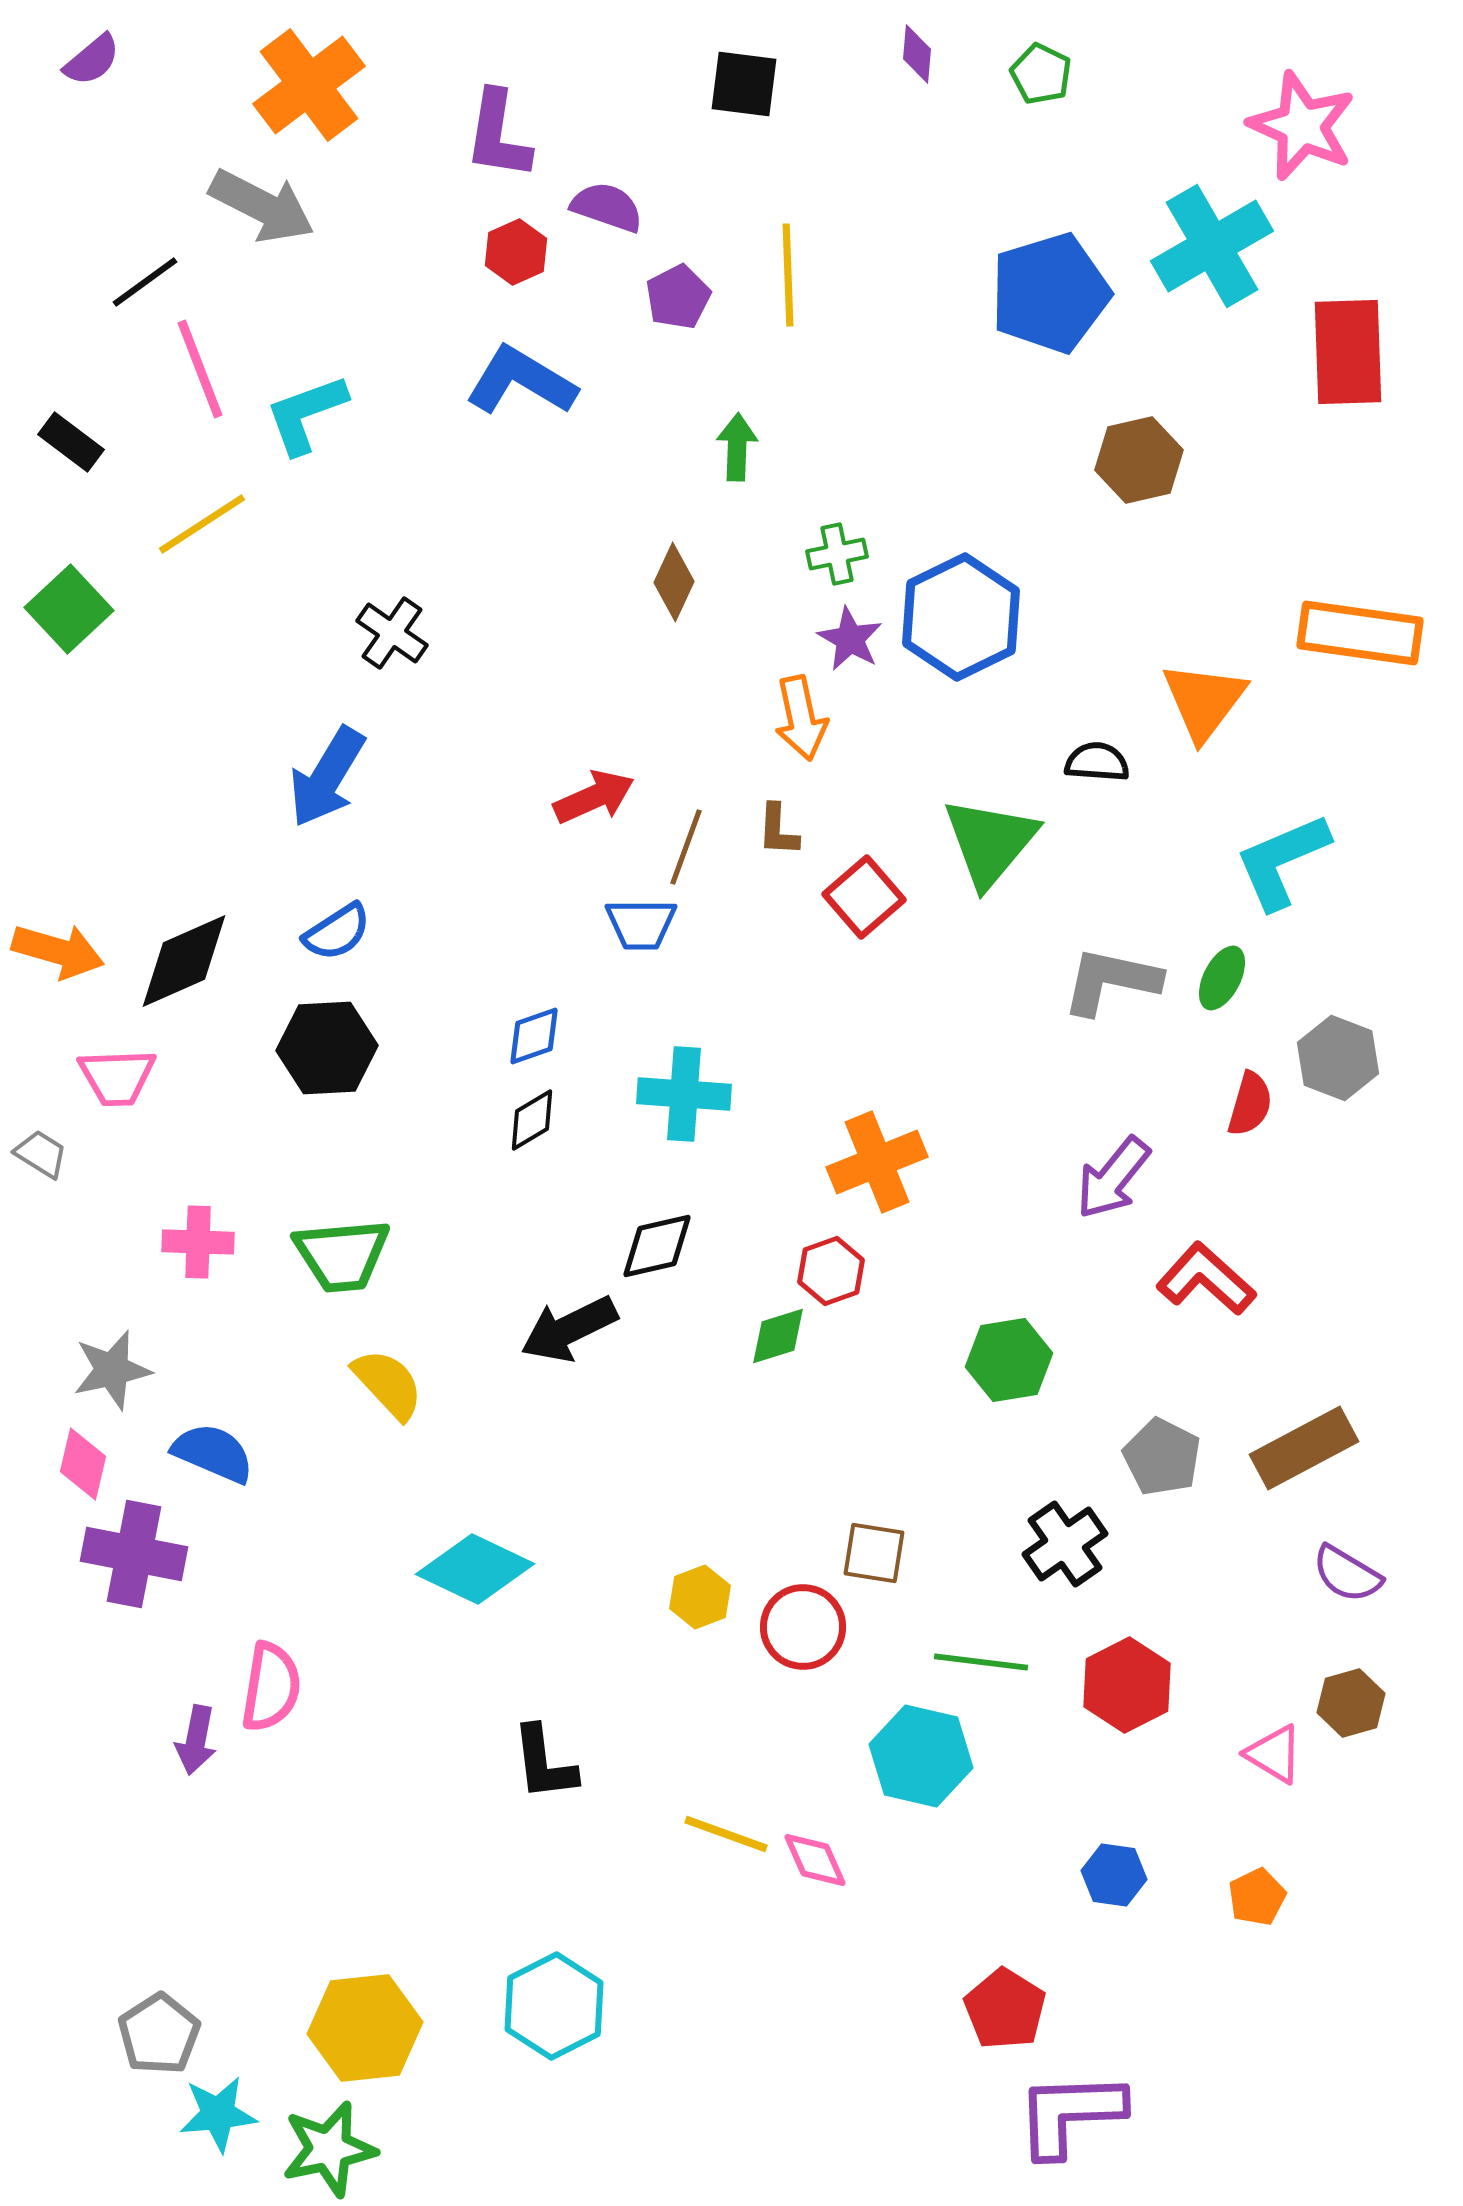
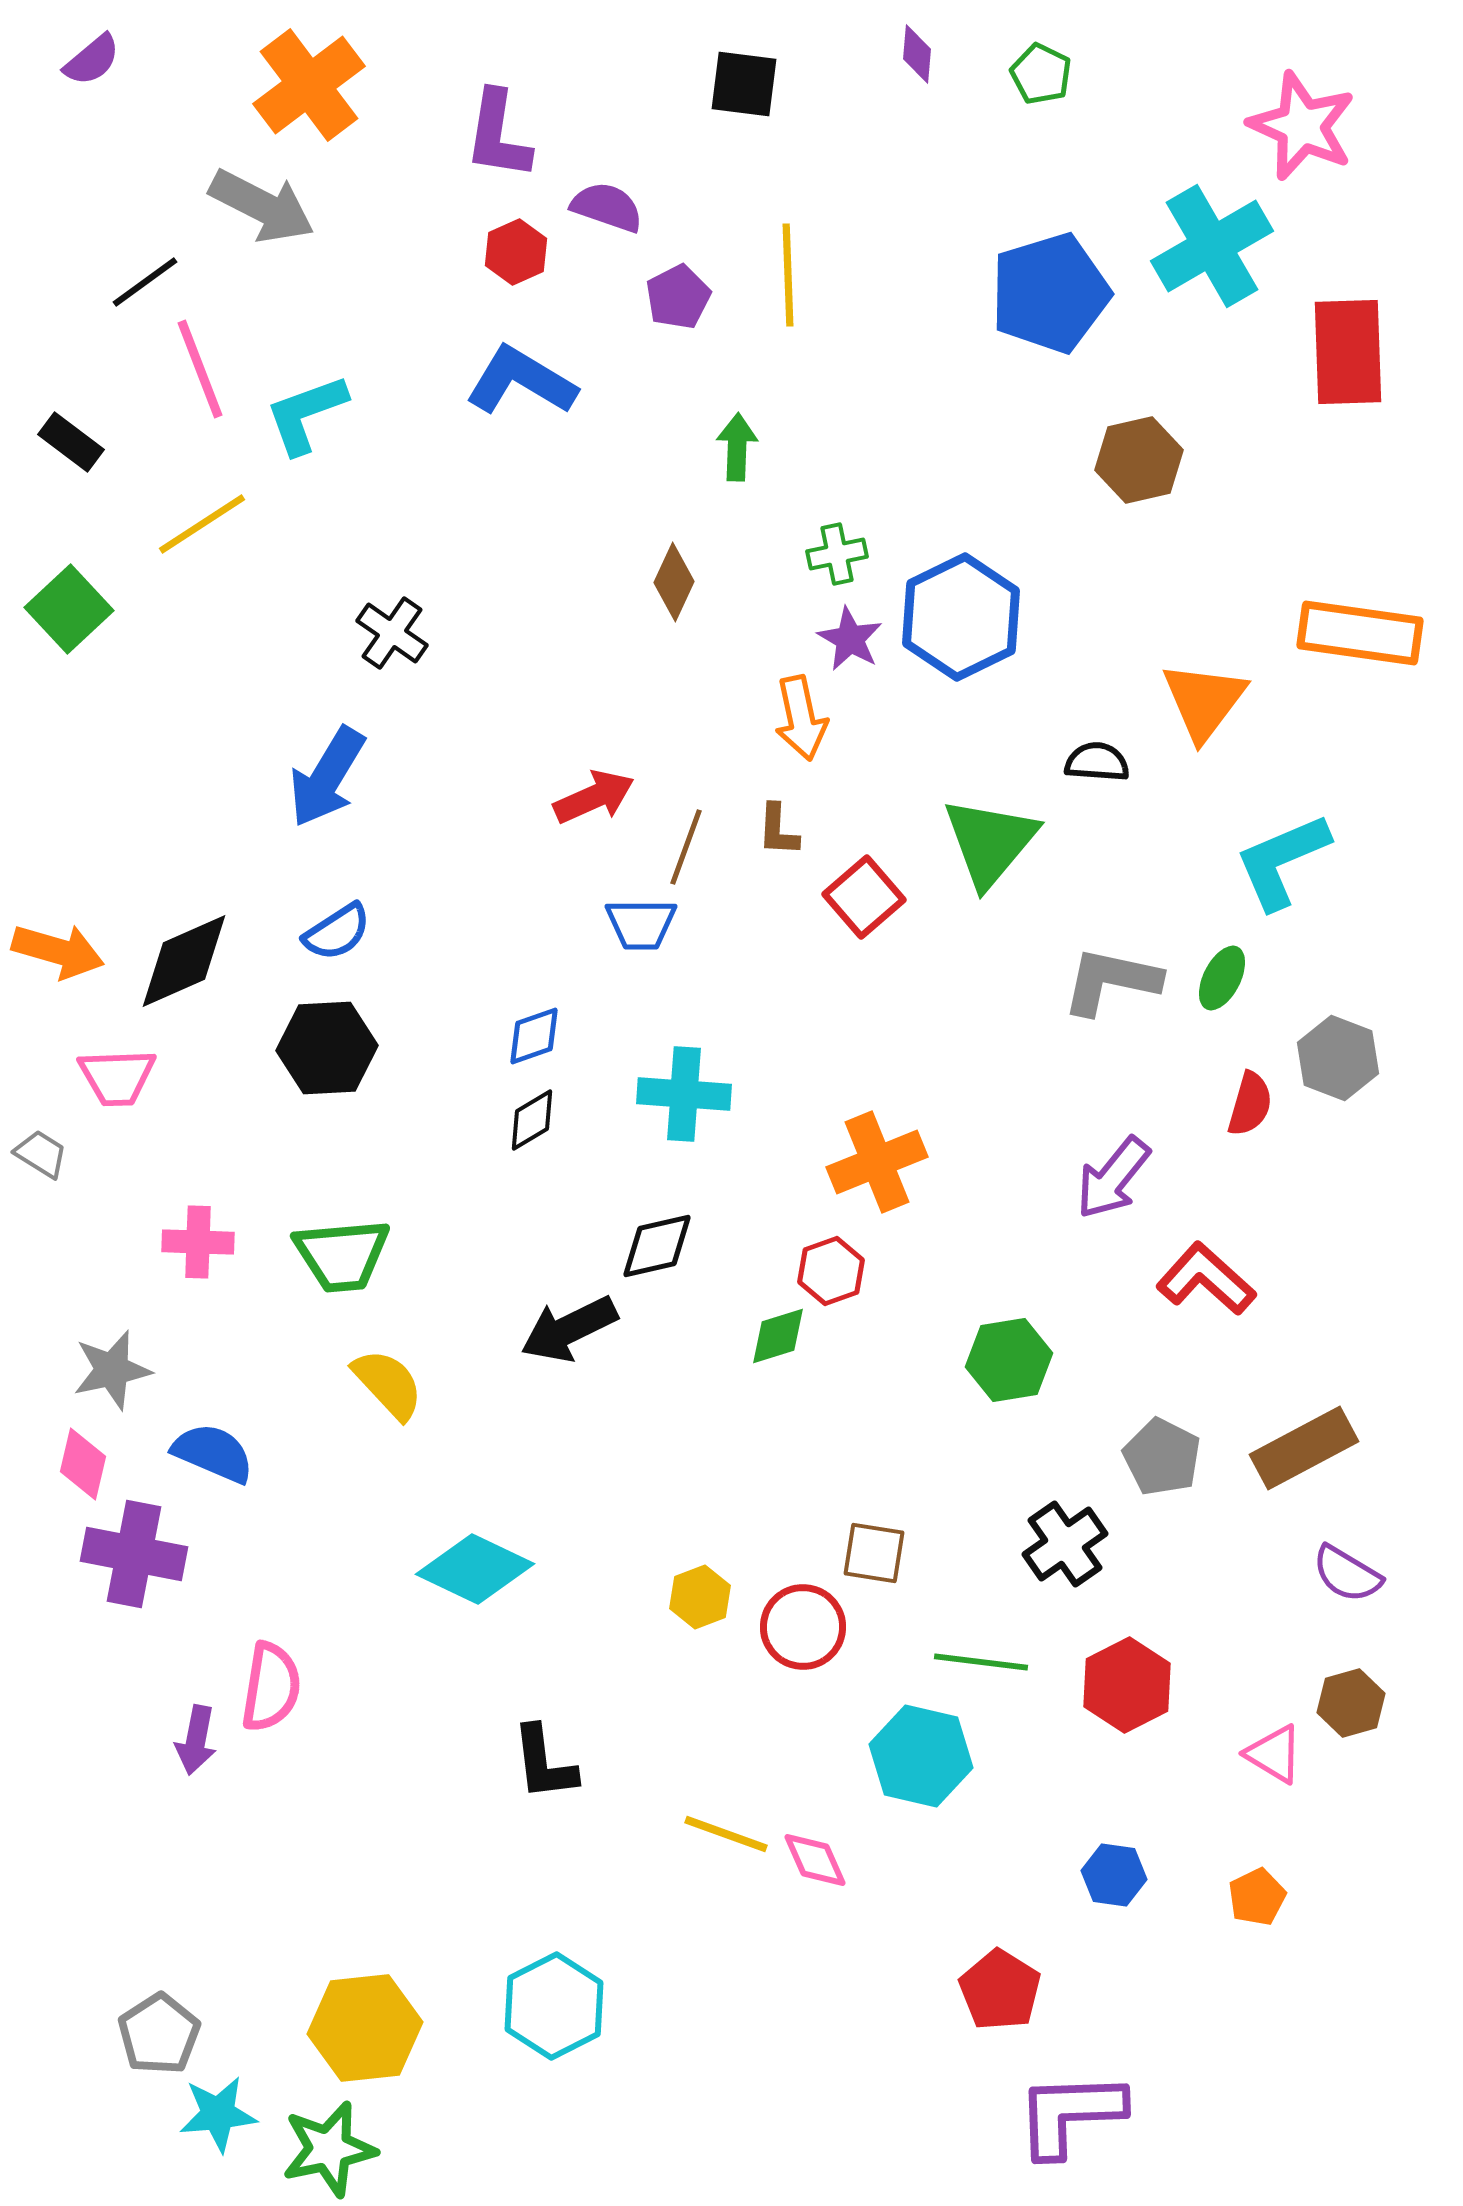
red pentagon at (1005, 2009): moved 5 px left, 19 px up
